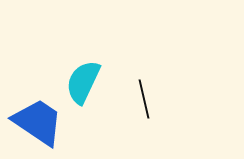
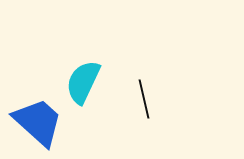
blue trapezoid: rotated 8 degrees clockwise
